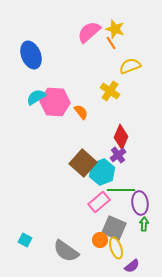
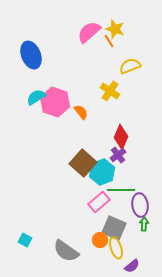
orange line: moved 2 px left, 2 px up
pink hexagon: rotated 16 degrees clockwise
purple ellipse: moved 2 px down
